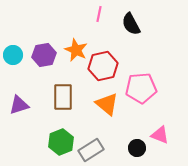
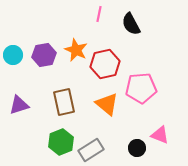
red hexagon: moved 2 px right, 2 px up
brown rectangle: moved 1 px right, 5 px down; rotated 12 degrees counterclockwise
